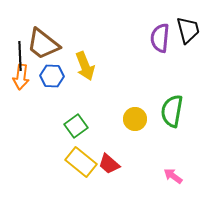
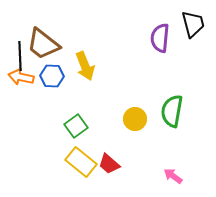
black trapezoid: moved 5 px right, 6 px up
orange arrow: rotated 95 degrees clockwise
